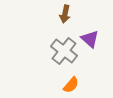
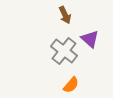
brown arrow: moved 1 px down; rotated 36 degrees counterclockwise
